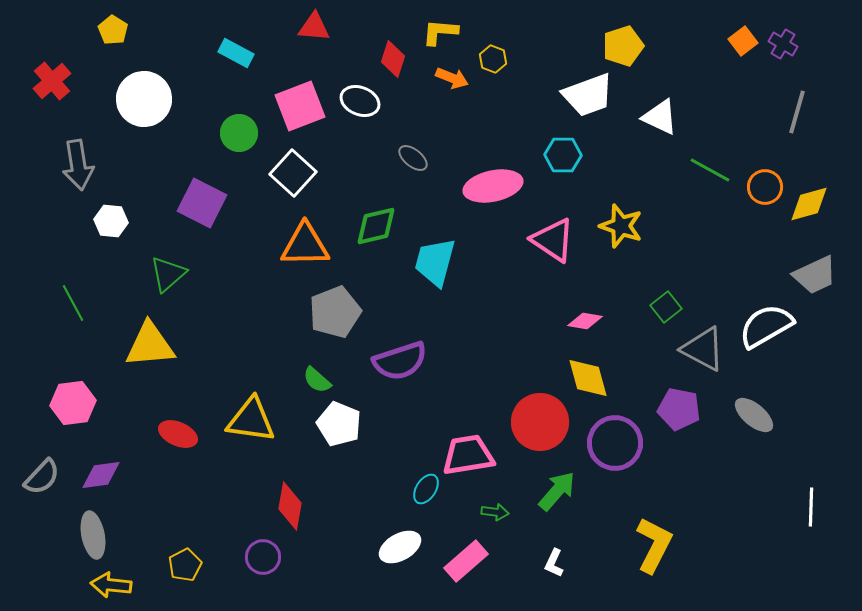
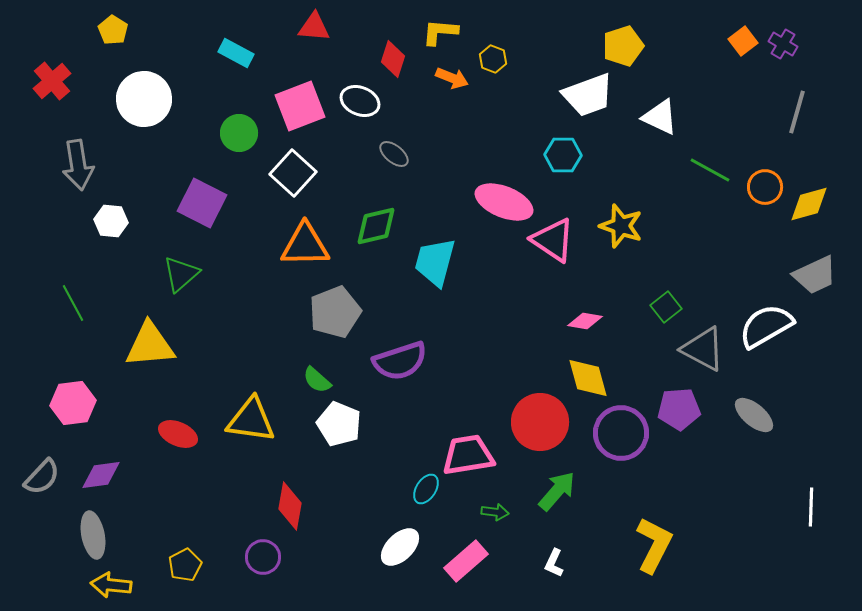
gray ellipse at (413, 158): moved 19 px left, 4 px up
pink ellipse at (493, 186): moved 11 px right, 16 px down; rotated 34 degrees clockwise
green triangle at (168, 274): moved 13 px right
purple pentagon at (679, 409): rotated 15 degrees counterclockwise
purple circle at (615, 443): moved 6 px right, 10 px up
white ellipse at (400, 547): rotated 15 degrees counterclockwise
